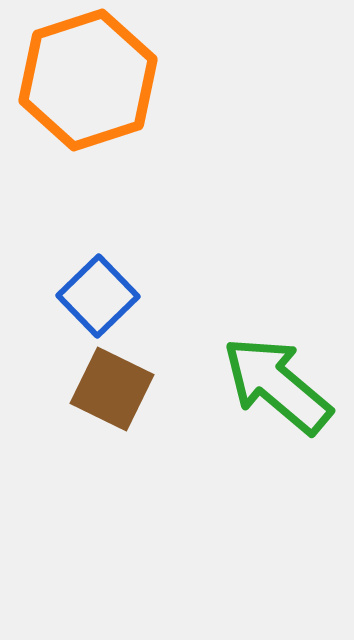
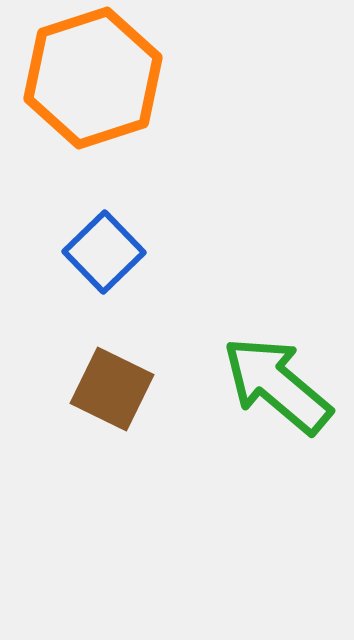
orange hexagon: moved 5 px right, 2 px up
blue square: moved 6 px right, 44 px up
